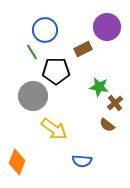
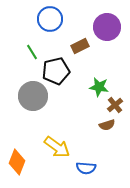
blue circle: moved 5 px right, 11 px up
brown rectangle: moved 3 px left, 3 px up
black pentagon: rotated 12 degrees counterclockwise
brown cross: moved 2 px down
brown semicircle: rotated 56 degrees counterclockwise
yellow arrow: moved 3 px right, 18 px down
blue semicircle: moved 4 px right, 7 px down
